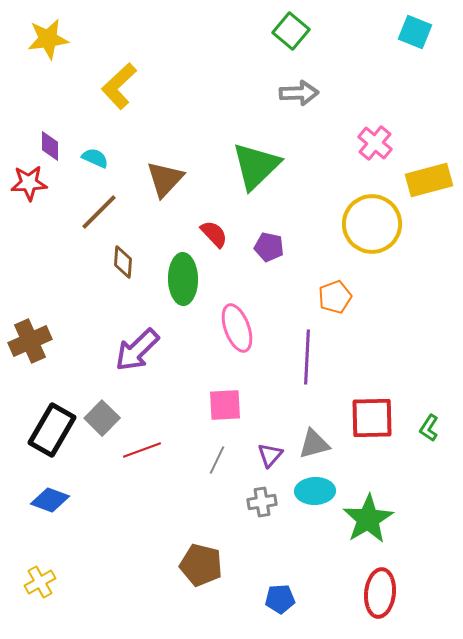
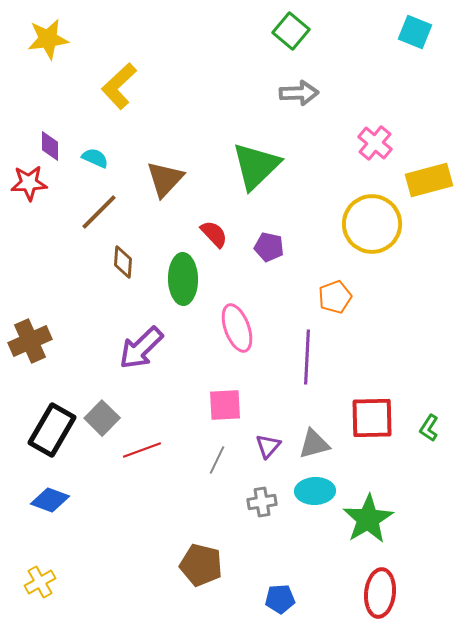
purple arrow: moved 4 px right, 2 px up
purple triangle: moved 2 px left, 9 px up
